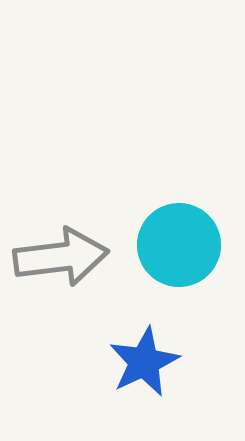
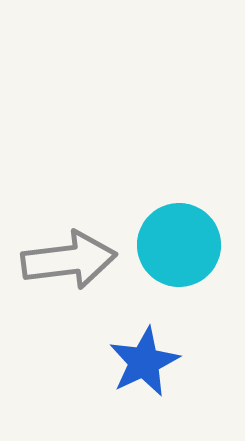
gray arrow: moved 8 px right, 3 px down
